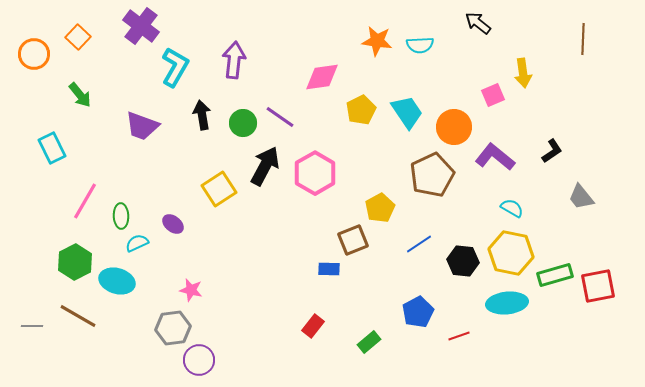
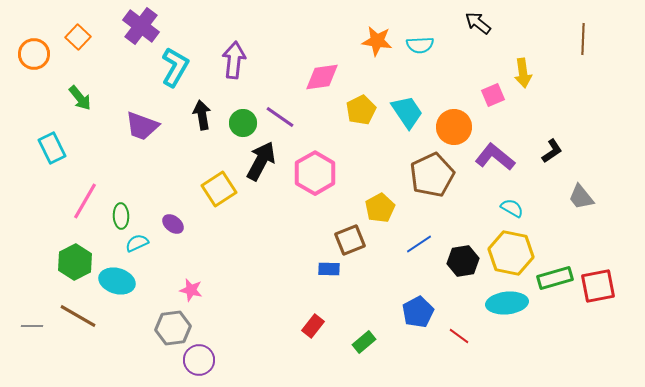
green arrow at (80, 95): moved 3 px down
black arrow at (265, 166): moved 4 px left, 5 px up
brown square at (353, 240): moved 3 px left
black hexagon at (463, 261): rotated 16 degrees counterclockwise
green rectangle at (555, 275): moved 3 px down
red line at (459, 336): rotated 55 degrees clockwise
green rectangle at (369, 342): moved 5 px left
